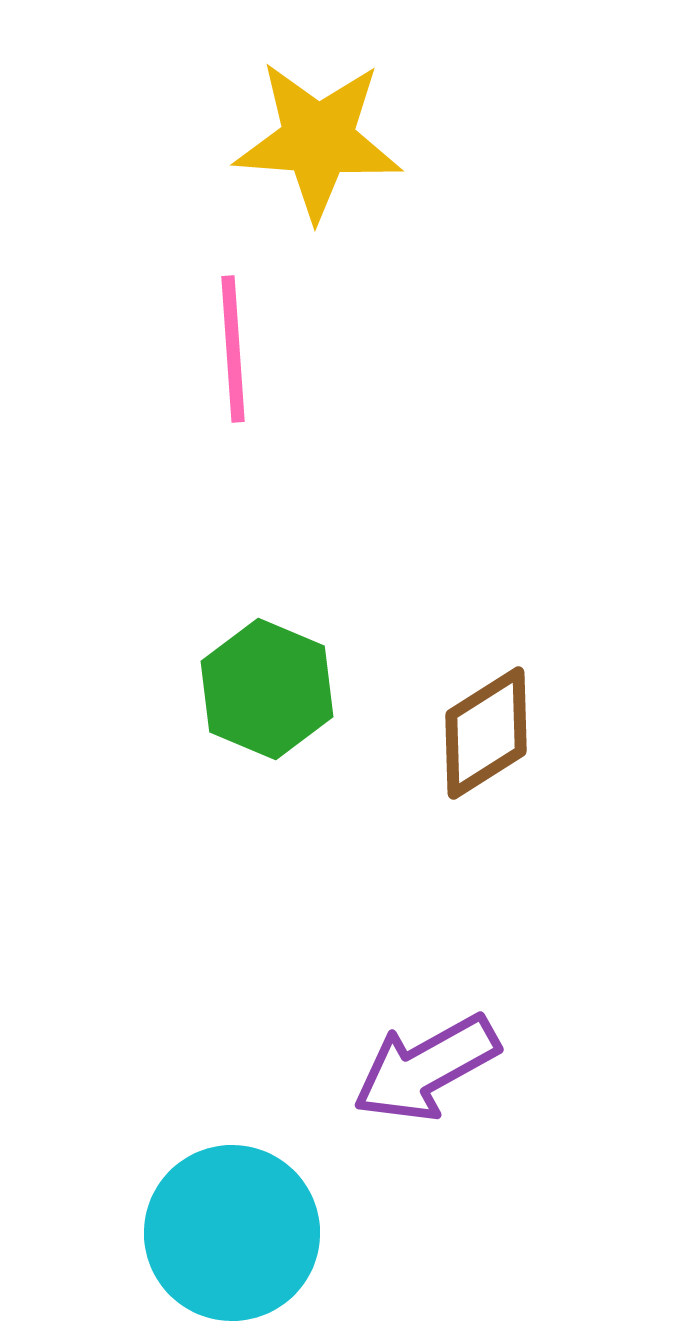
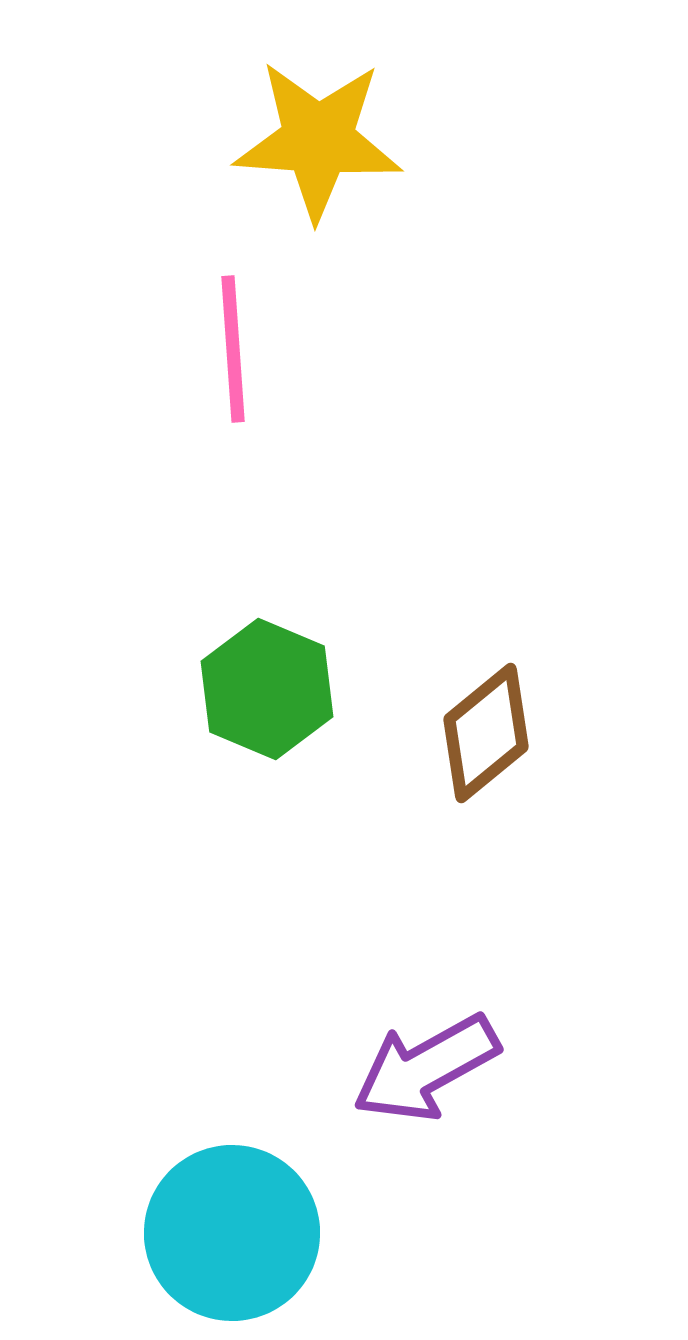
brown diamond: rotated 7 degrees counterclockwise
